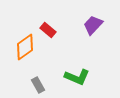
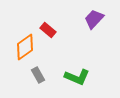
purple trapezoid: moved 1 px right, 6 px up
gray rectangle: moved 10 px up
